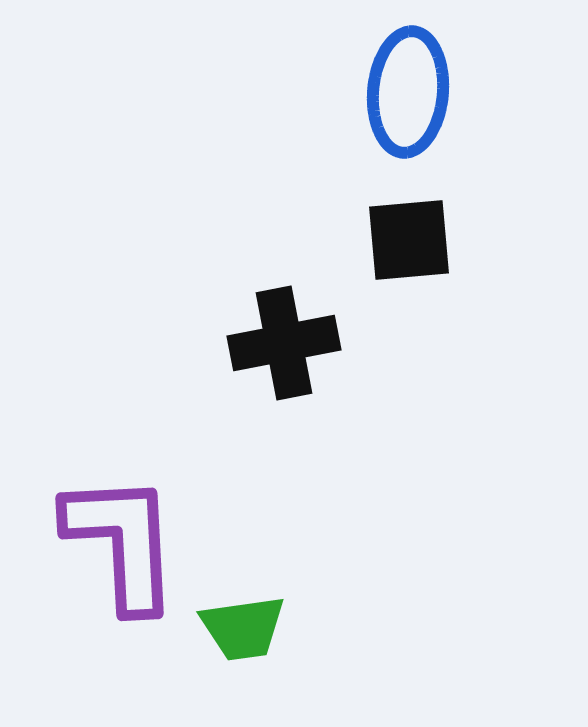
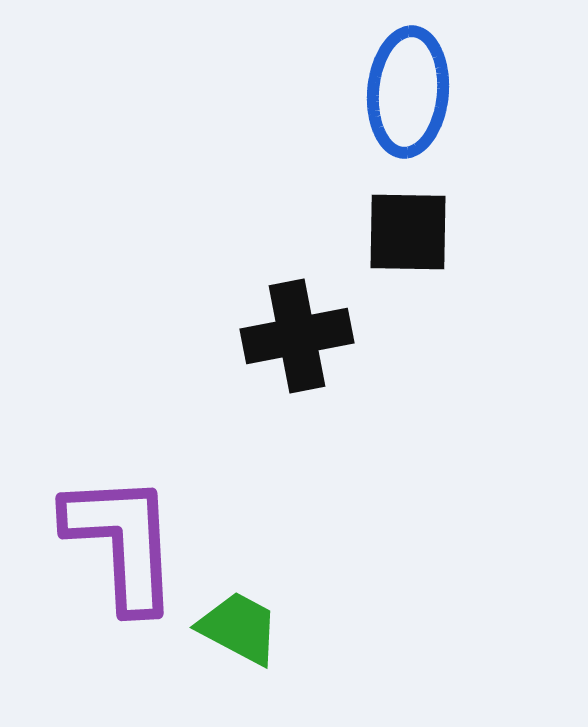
black square: moved 1 px left, 8 px up; rotated 6 degrees clockwise
black cross: moved 13 px right, 7 px up
green trapezoid: moved 4 px left; rotated 144 degrees counterclockwise
